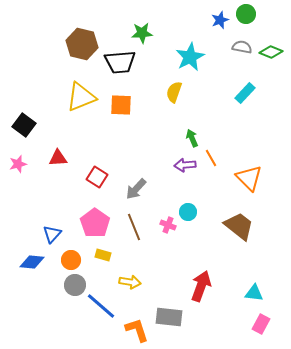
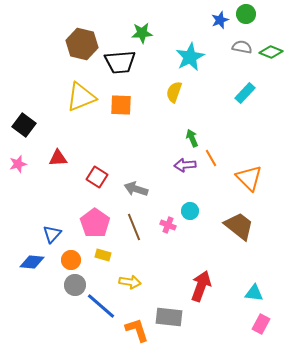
gray arrow: rotated 65 degrees clockwise
cyan circle: moved 2 px right, 1 px up
